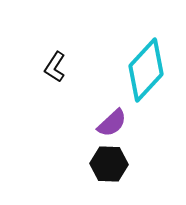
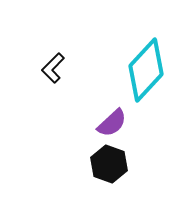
black L-shape: moved 2 px left, 1 px down; rotated 12 degrees clockwise
black hexagon: rotated 18 degrees clockwise
